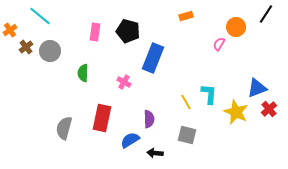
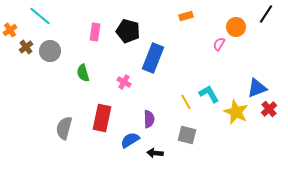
green semicircle: rotated 18 degrees counterclockwise
cyan L-shape: rotated 35 degrees counterclockwise
